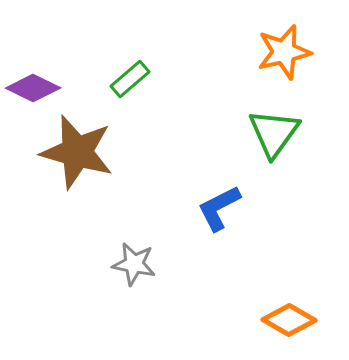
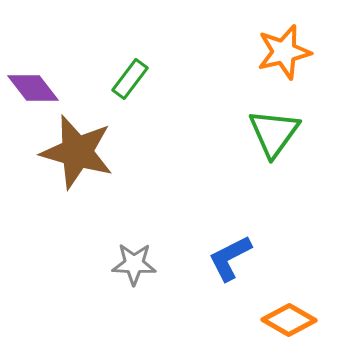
green rectangle: rotated 12 degrees counterclockwise
purple diamond: rotated 26 degrees clockwise
blue L-shape: moved 11 px right, 50 px down
gray star: rotated 9 degrees counterclockwise
